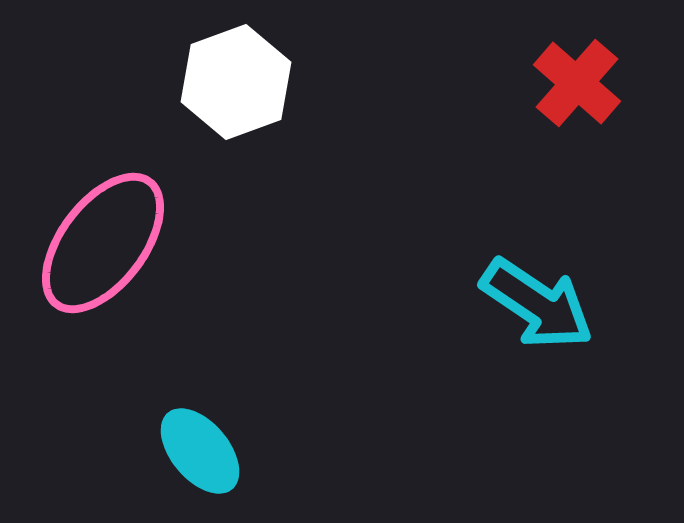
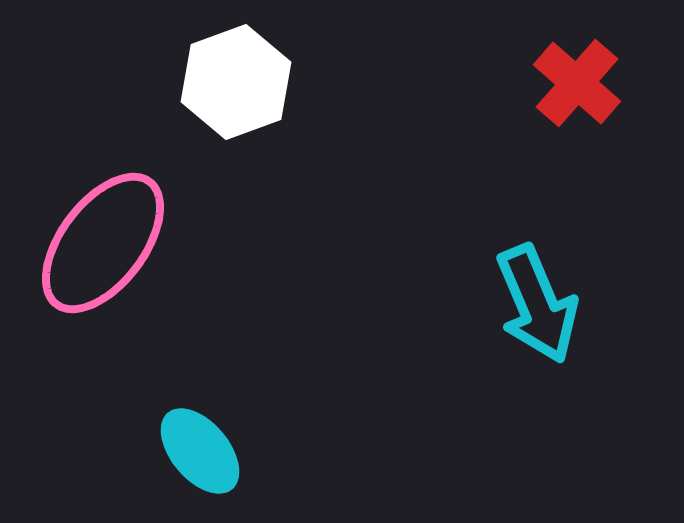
cyan arrow: rotated 33 degrees clockwise
